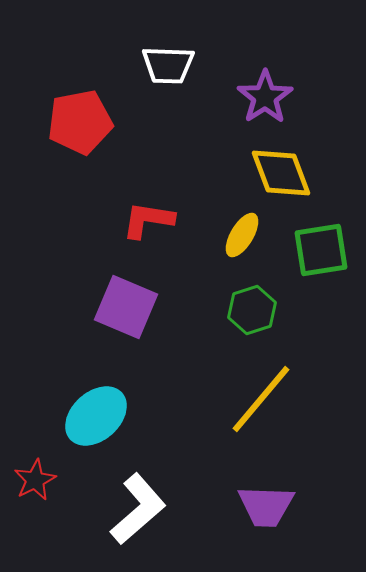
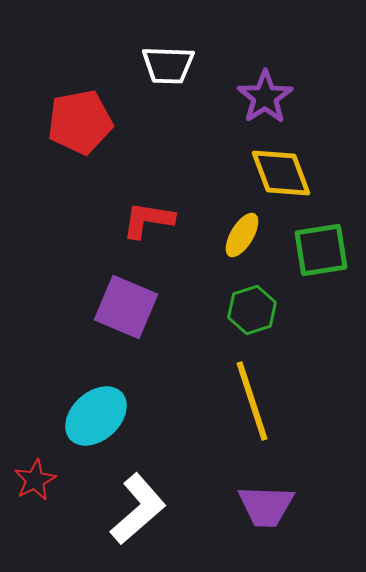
yellow line: moved 9 px left, 2 px down; rotated 58 degrees counterclockwise
